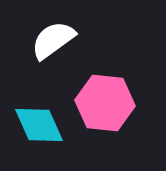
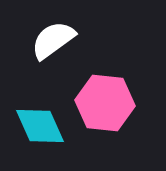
cyan diamond: moved 1 px right, 1 px down
